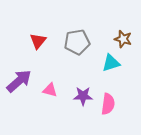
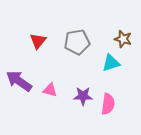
purple arrow: rotated 104 degrees counterclockwise
